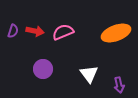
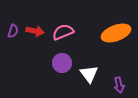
purple circle: moved 19 px right, 6 px up
